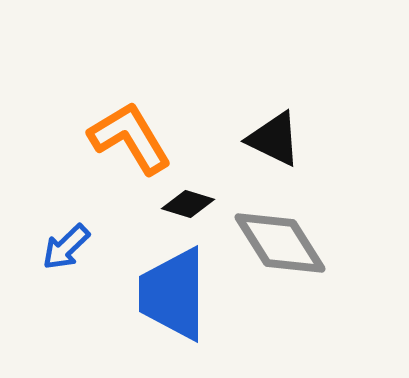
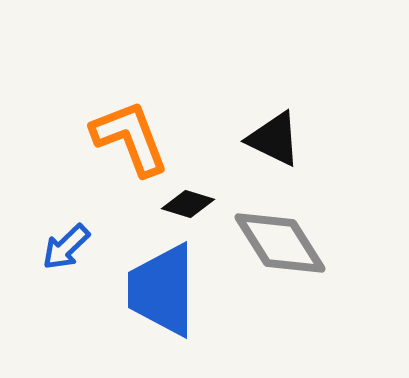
orange L-shape: rotated 10 degrees clockwise
blue trapezoid: moved 11 px left, 4 px up
